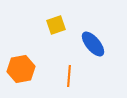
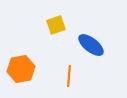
blue ellipse: moved 2 px left, 1 px down; rotated 12 degrees counterclockwise
